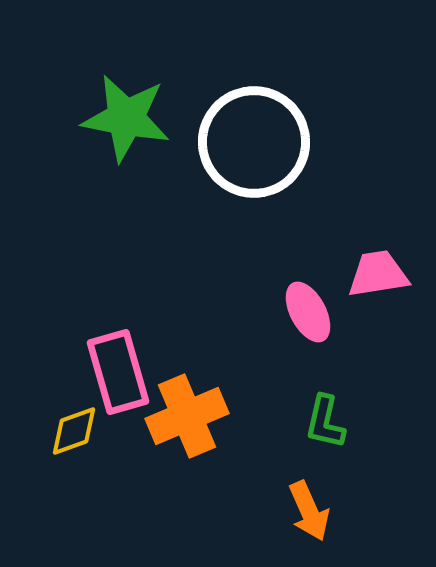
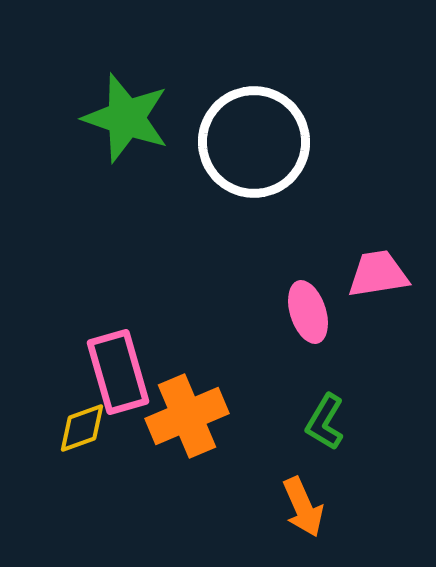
green star: rotated 8 degrees clockwise
pink ellipse: rotated 10 degrees clockwise
green L-shape: rotated 18 degrees clockwise
yellow diamond: moved 8 px right, 3 px up
orange arrow: moved 6 px left, 4 px up
